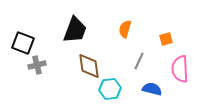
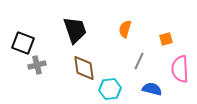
black trapezoid: rotated 40 degrees counterclockwise
brown diamond: moved 5 px left, 2 px down
